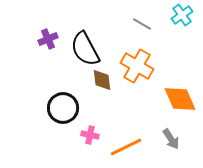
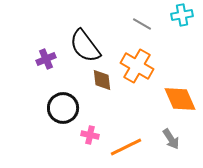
cyan cross: rotated 25 degrees clockwise
purple cross: moved 2 px left, 20 px down
black semicircle: moved 3 px up; rotated 9 degrees counterclockwise
